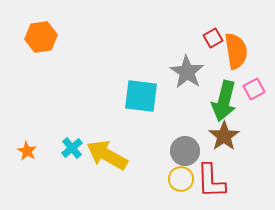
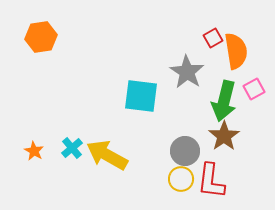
orange star: moved 7 px right
red L-shape: rotated 9 degrees clockwise
